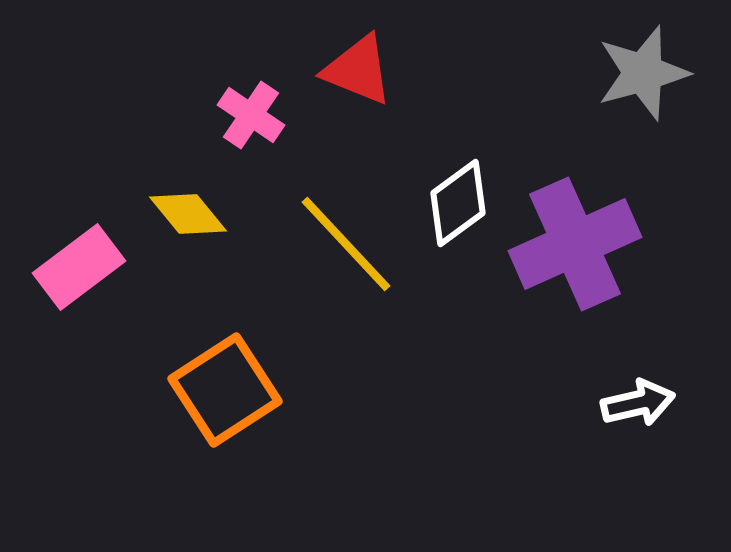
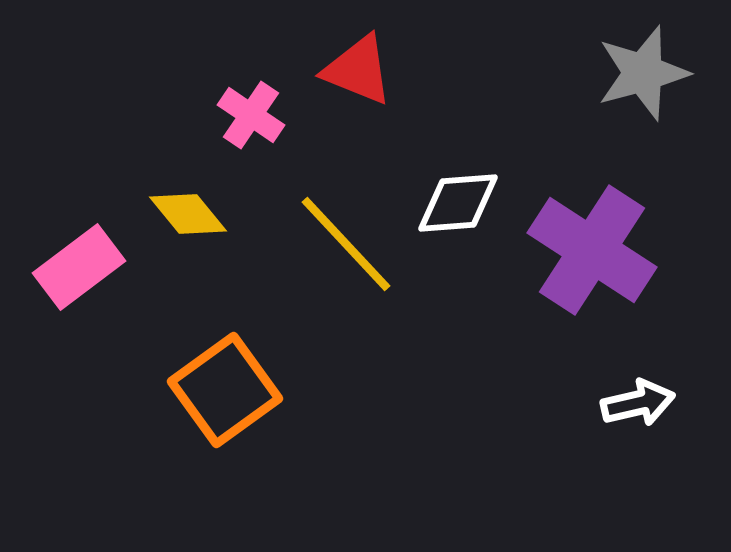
white diamond: rotated 32 degrees clockwise
purple cross: moved 17 px right, 6 px down; rotated 33 degrees counterclockwise
orange square: rotated 3 degrees counterclockwise
